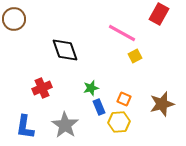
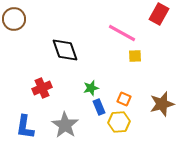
yellow square: rotated 24 degrees clockwise
